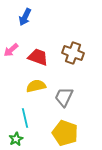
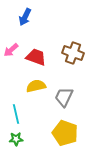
red trapezoid: moved 2 px left
cyan line: moved 9 px left, 4 px up
green star: rotated 24 degrees clockwise
